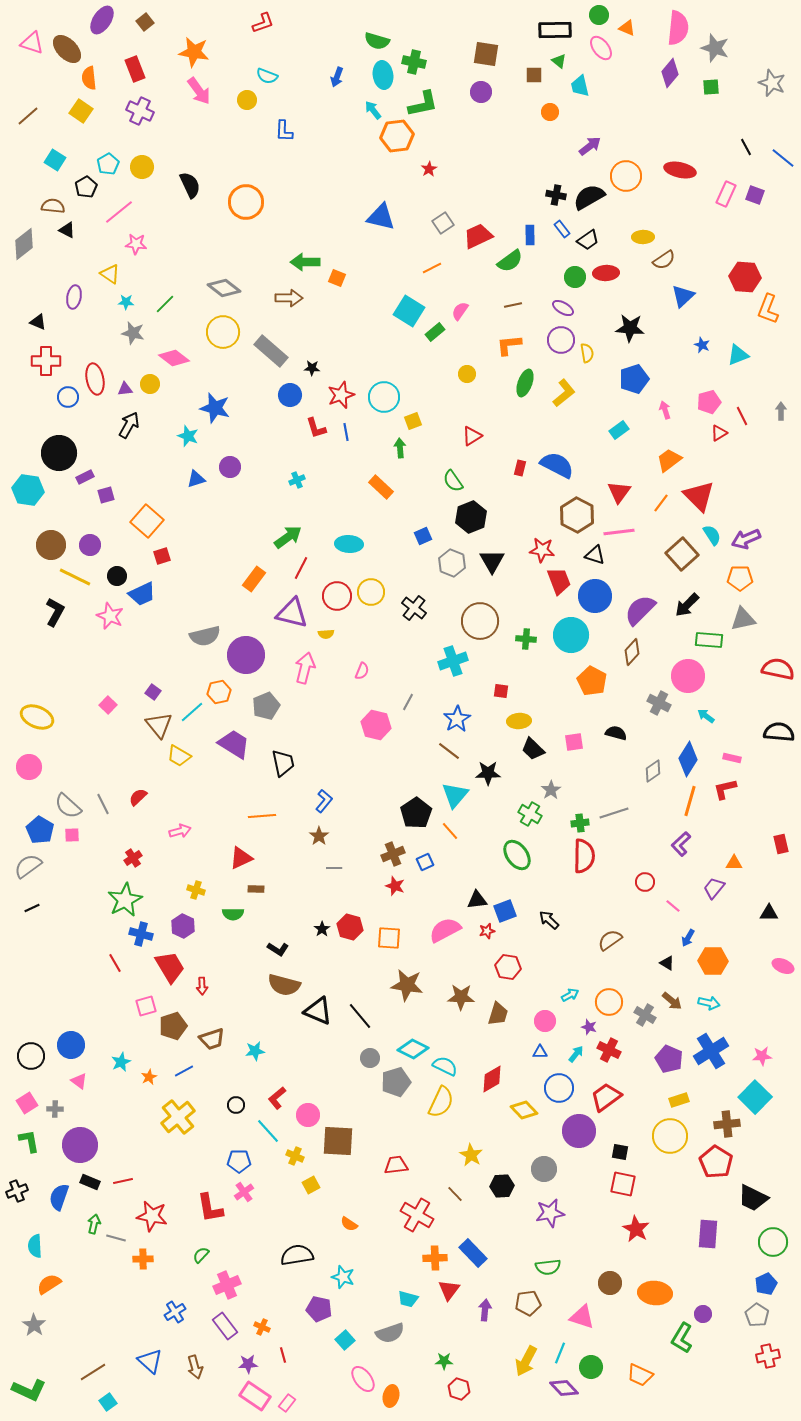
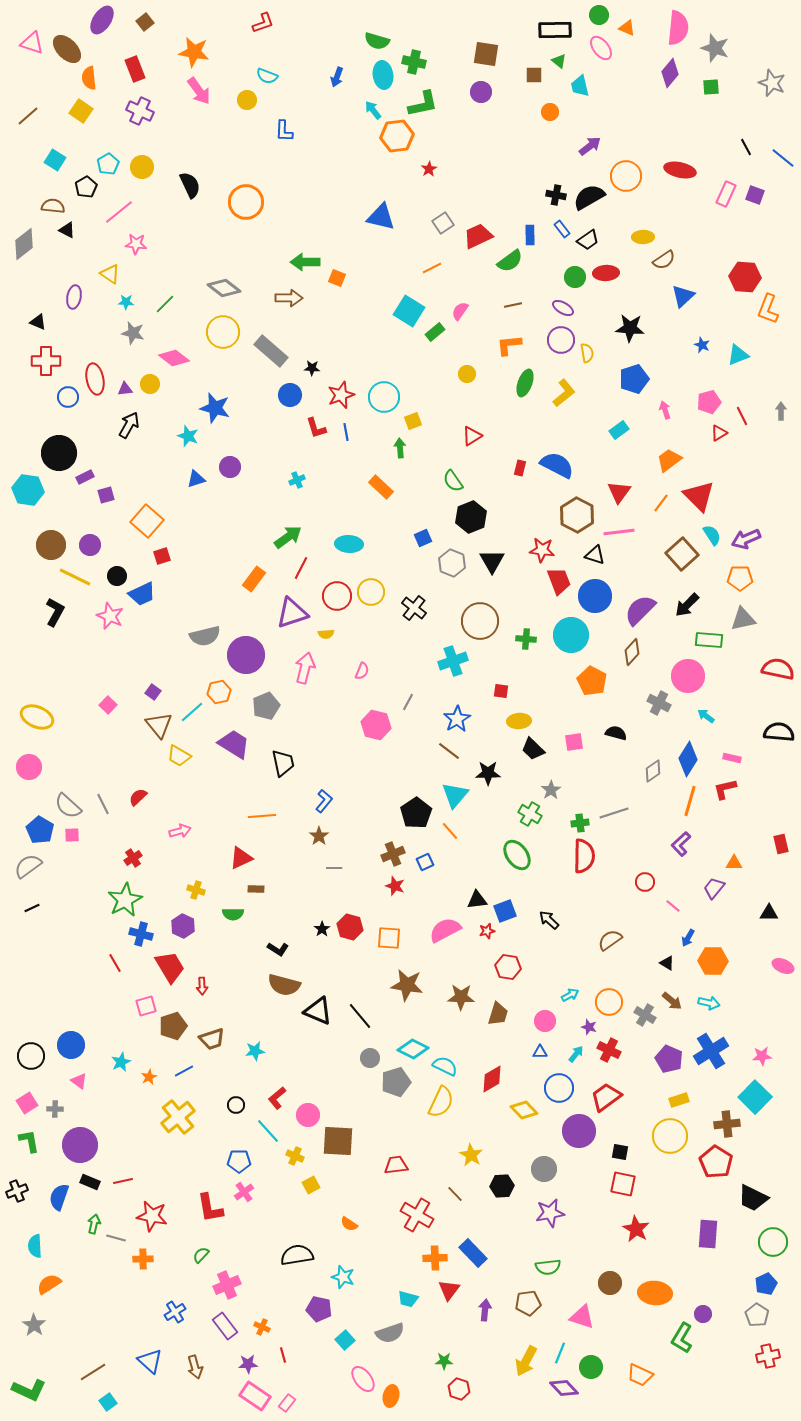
blue square at (423, 536): moved 2 px down
purple triangle at (292, 613): rotated 32 degrees counterclockwise
